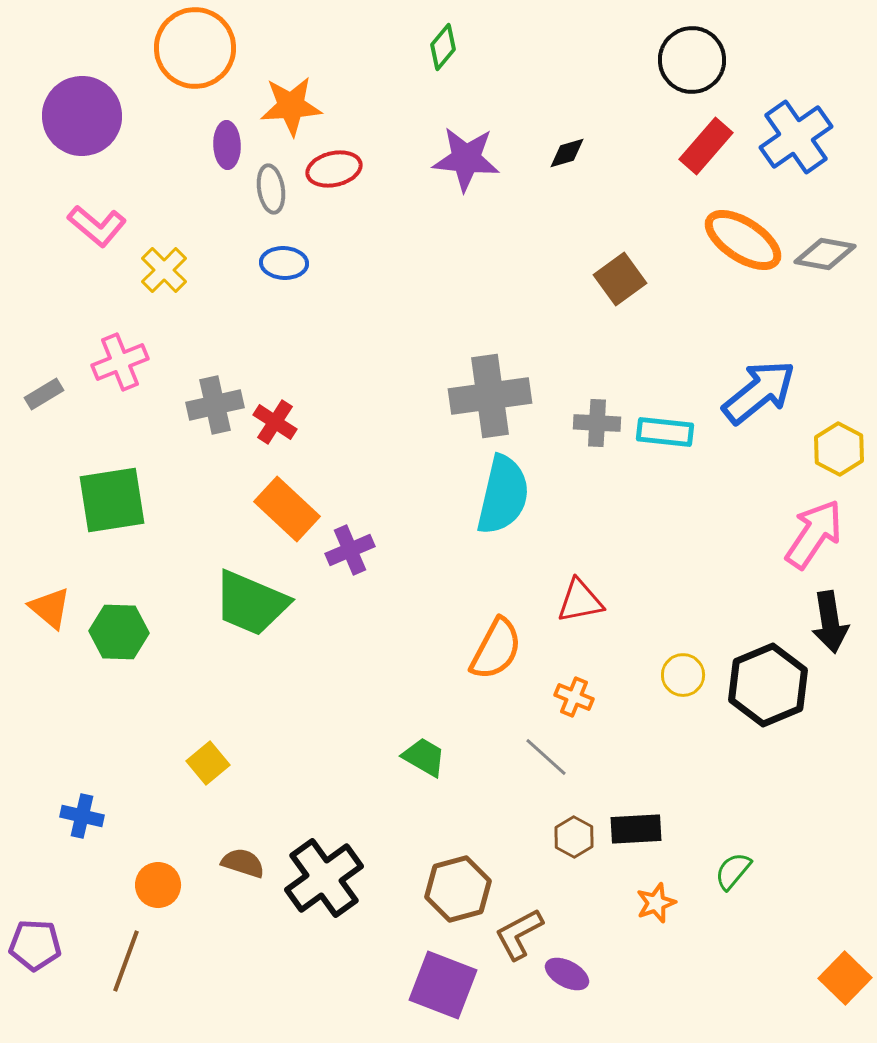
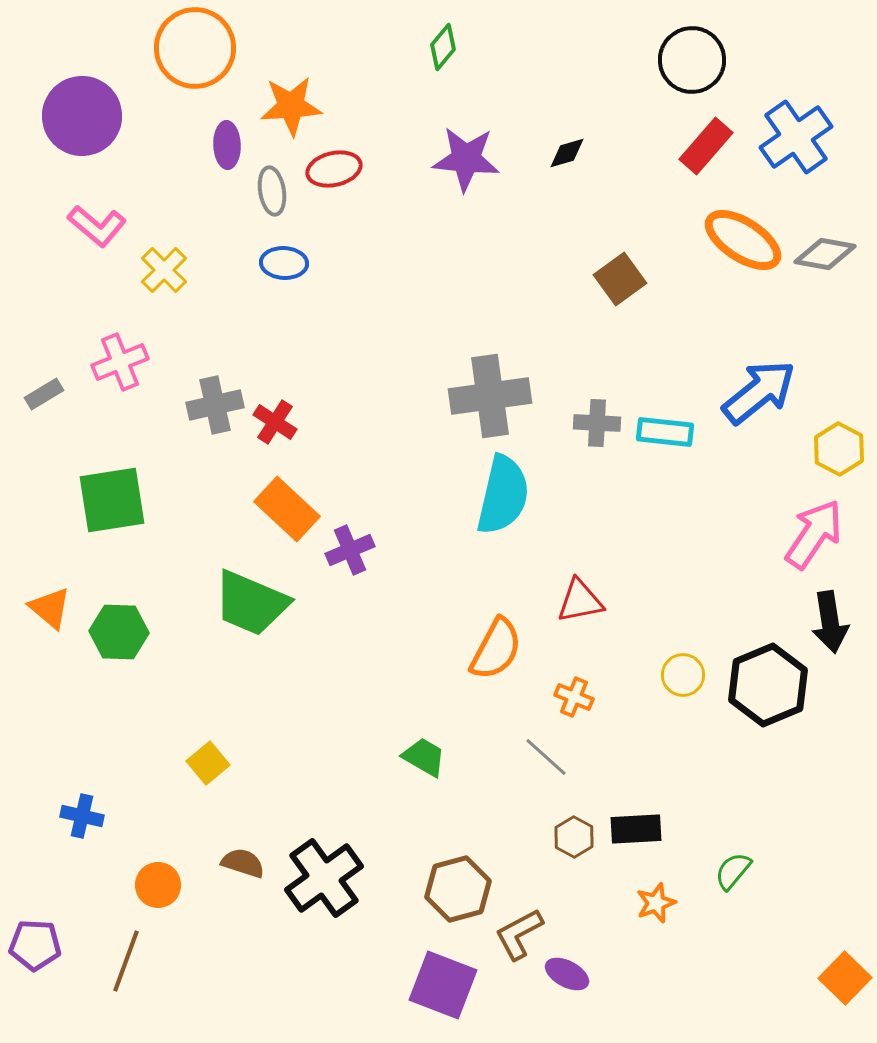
gray ellipse at (271, 189): moved 1 px right, 2 px down
